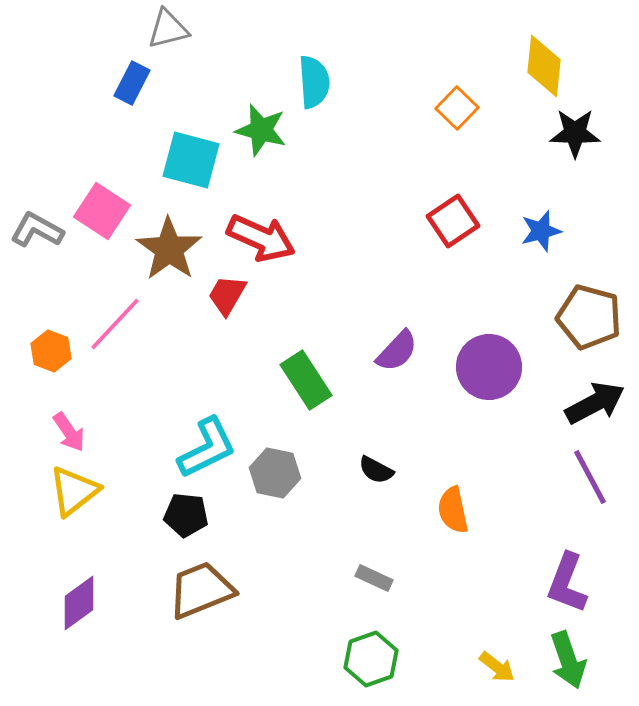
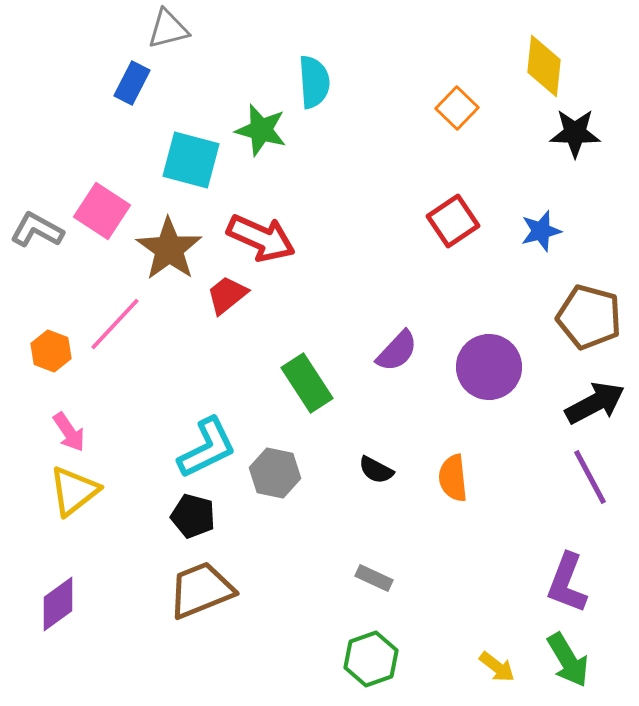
red trapezoid: rotated 21 degrees clockwise
green rectangle: moved 1 px right, 3 px down
orange semicircle: moved 32 px up; rotated 6 degrees clockwise
black pentagon: moved 7 px right, 1 px down; rotated 9 degrees clockwise
purple diamond: moved 21 px left, 1 px down
green arrow: rotated 12 degrees counterclockwise
